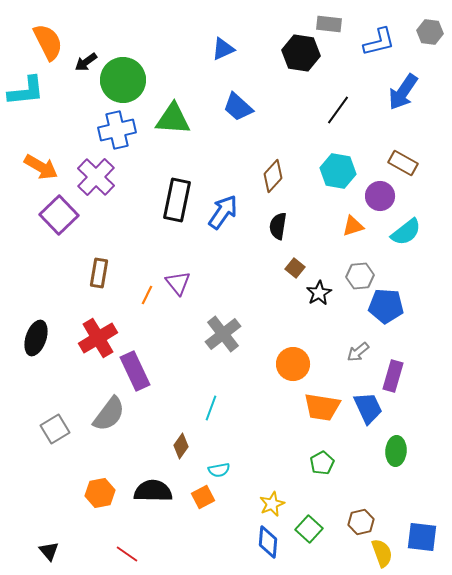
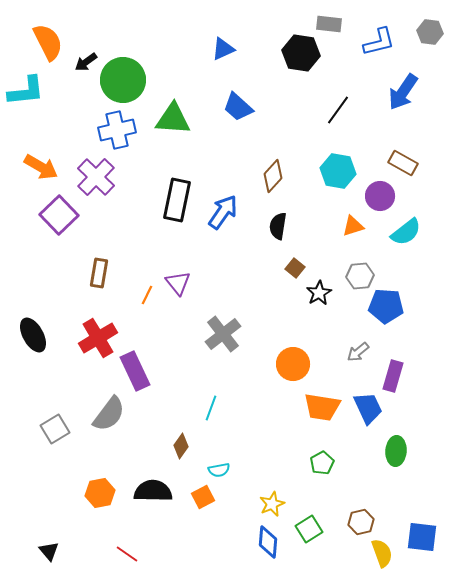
black ellipse at (36, 338): moved 3 px left, 3 px up; rotated 48 degrees counterclockwise
green square at (309, 529): rotated 16 degrees clockwise
